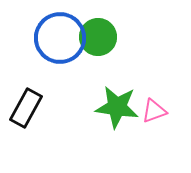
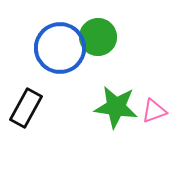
blue circle: moved 10 px down
green star: moved 1 px left
